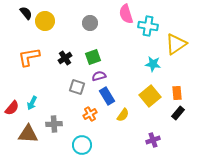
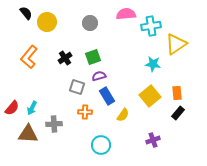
pink semicircle: rotated 102 degrees clockwise
yellow circle: moved 2 px right, 1 px down
cyan cross: moved 3 px right; rotated 18 degrees counterclockwise
orange L-shape: rotated 40 degrees counterclockwise
cyan arrow: moved 5 px down
orange cross: moved 5 px left, 2 px up; rotated 32 degrees clockwise
cyan circle: moved 19 px right
